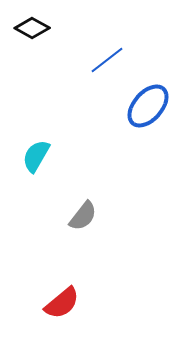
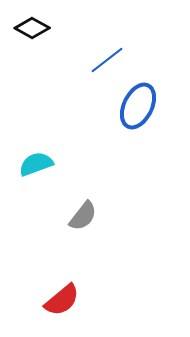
blue ellipse: moved 10 px left; rotated 15 degrees counterclockwise
cyan semicircle: moved 8 px down; rotated 40 degrees clockwise
red semicircle: moved 3 px up
